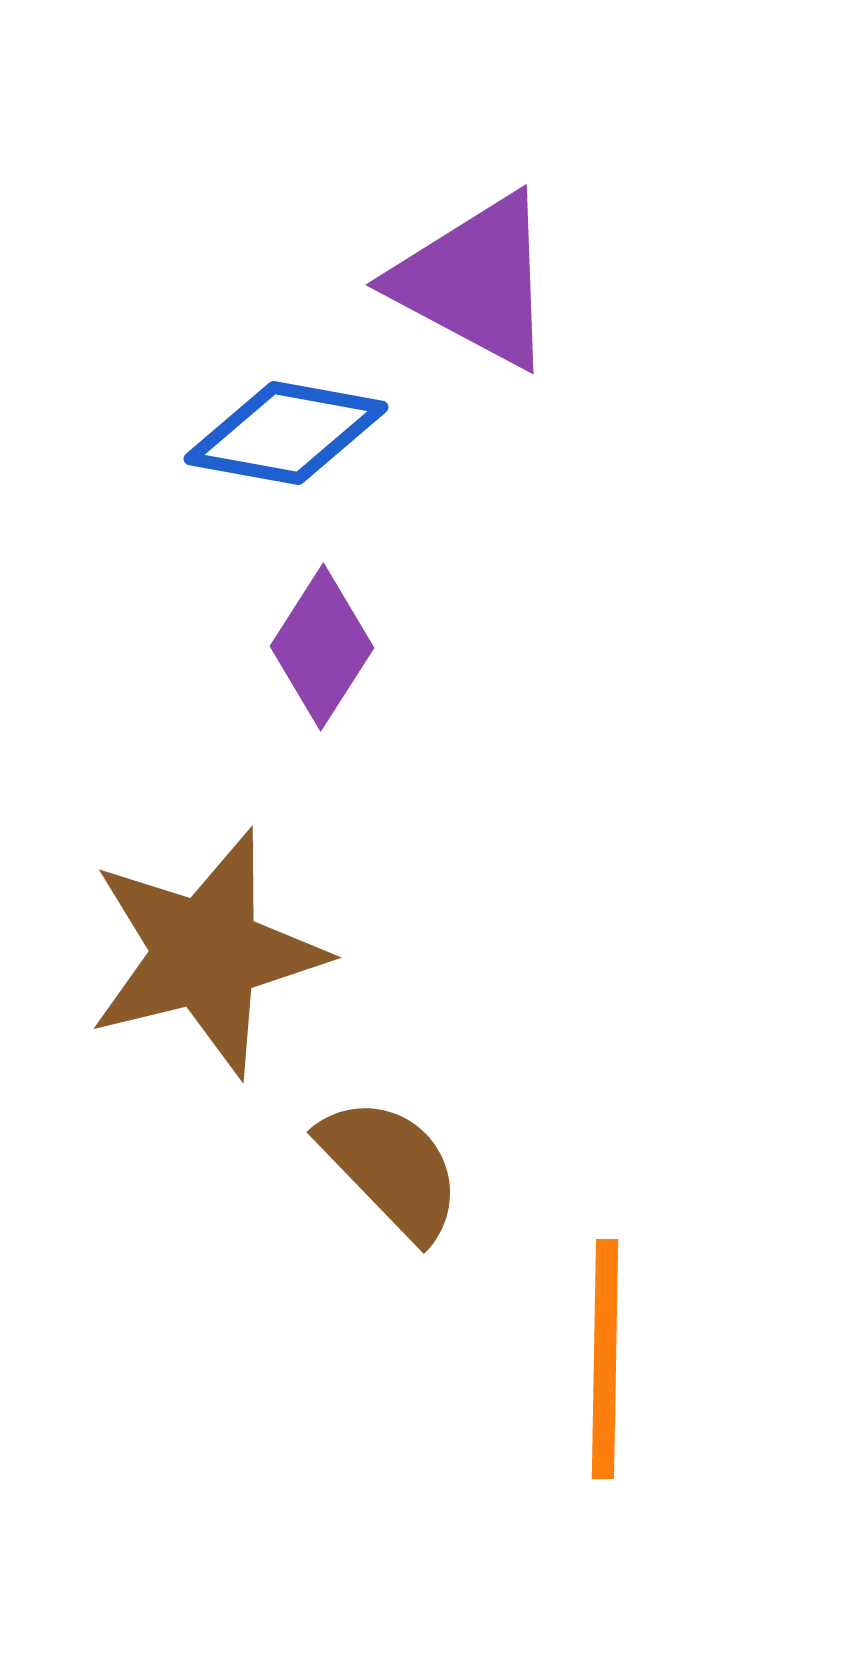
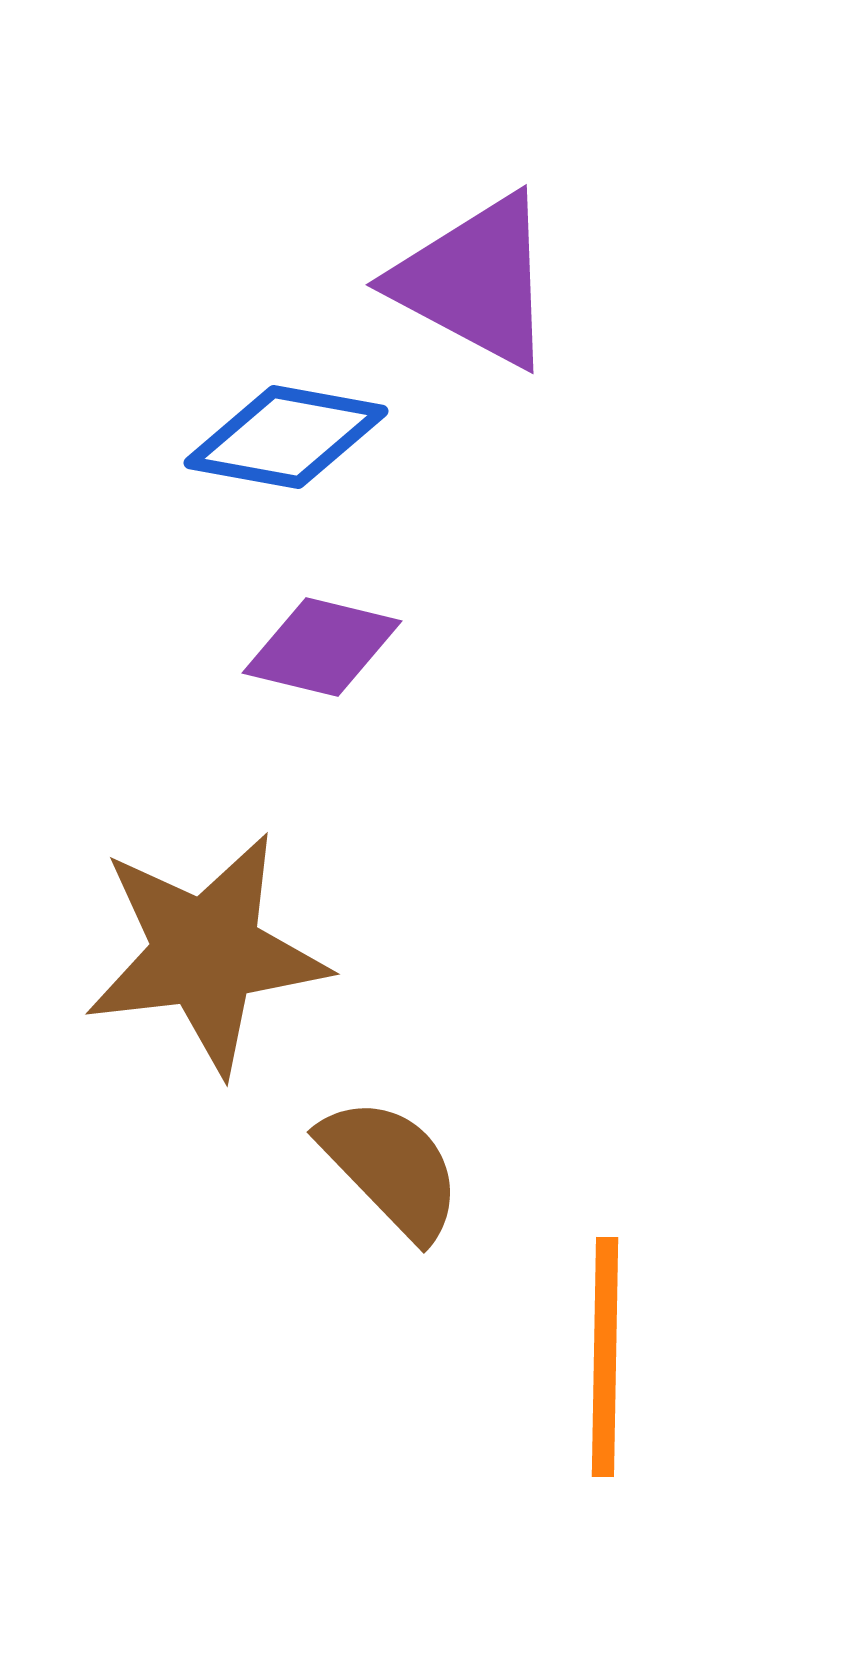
blue diamond: moved 4 px down
purple diamond: rotated 71 degrees clockwise
brown star: rotated 7 degrees clockwise
orange line: moved 2 px up
